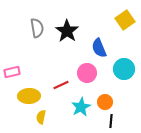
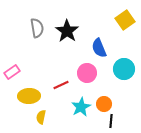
pink rectangle: rotated 21 degrees counterclockwise
orange circle: moved 1 px left, 2 px down
